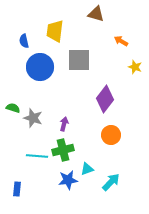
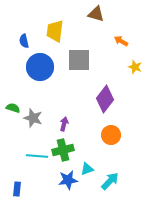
cyan arrow: moved 1 px left, 1 px up
